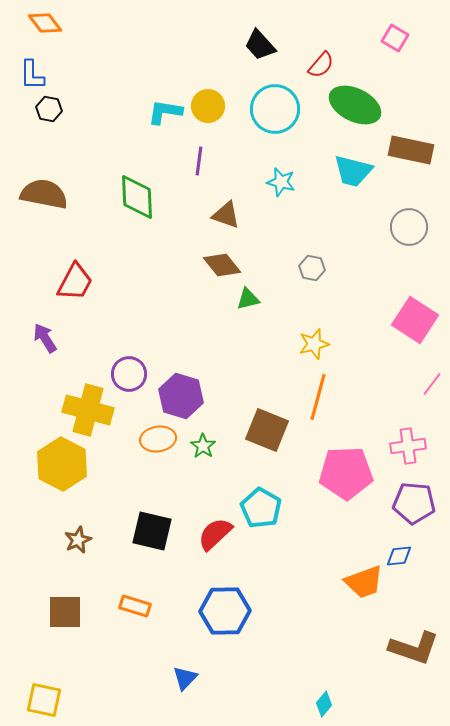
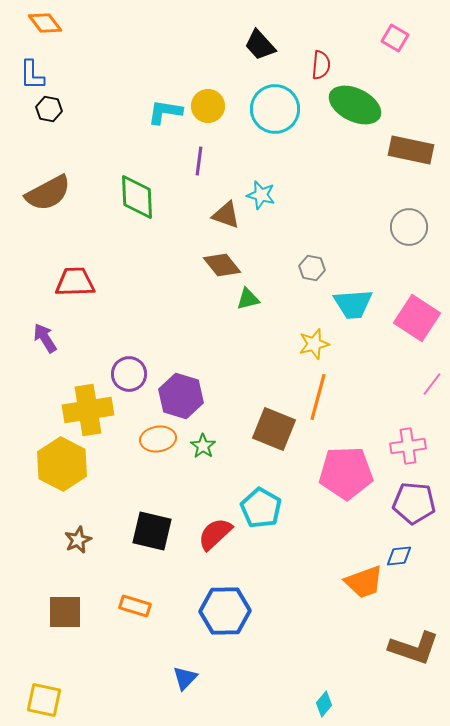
red semicircle at (321, 65): rotated 36 degrees counterclockwise
cyan trapezoid at (353, 171): moved 133 px down; rotated 18 degrees counterclockwise
cyan star at (281, 182): moved 20 px left, 13 px down
brown semicircle at (44, 194): moved 4 px right, 1 px up; rotated 141 degrees clockwise
red trapezoid at (75, 282): rotated 120 degrees counterclockwise
pink square at (415, 320): moved 2 px right, 2 px up
yellow cross at (88, 410): rotated 24 degrees counterclockwise
brown square at (267, 430): moved 7 px right, 1 px up
